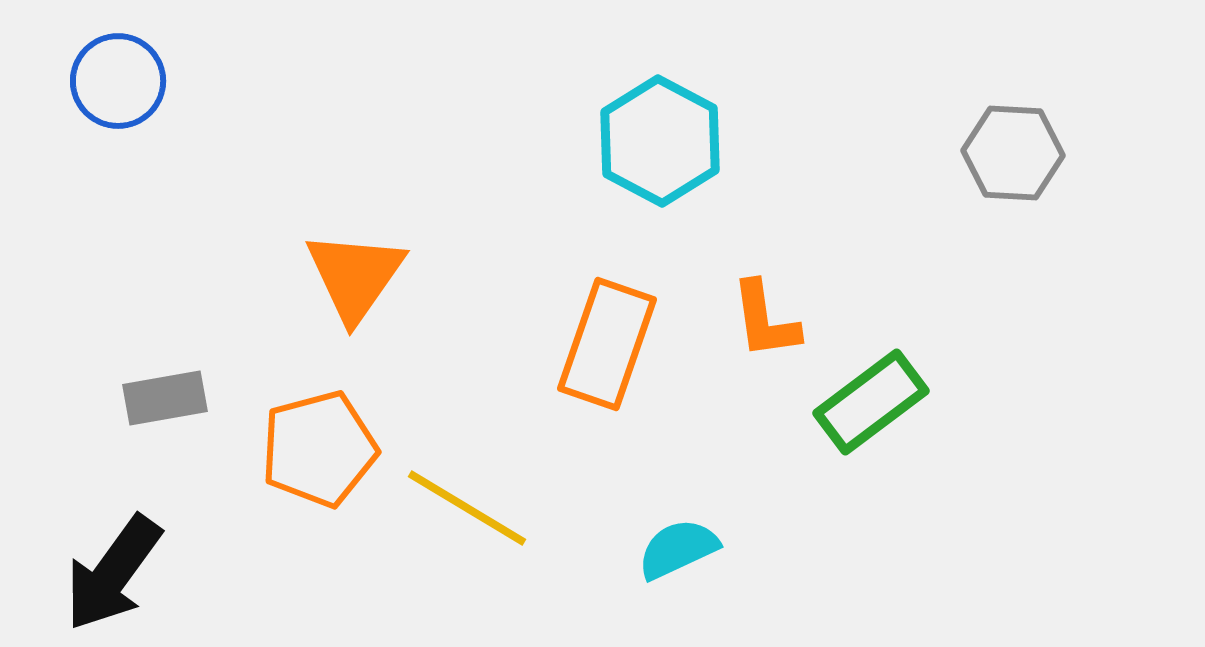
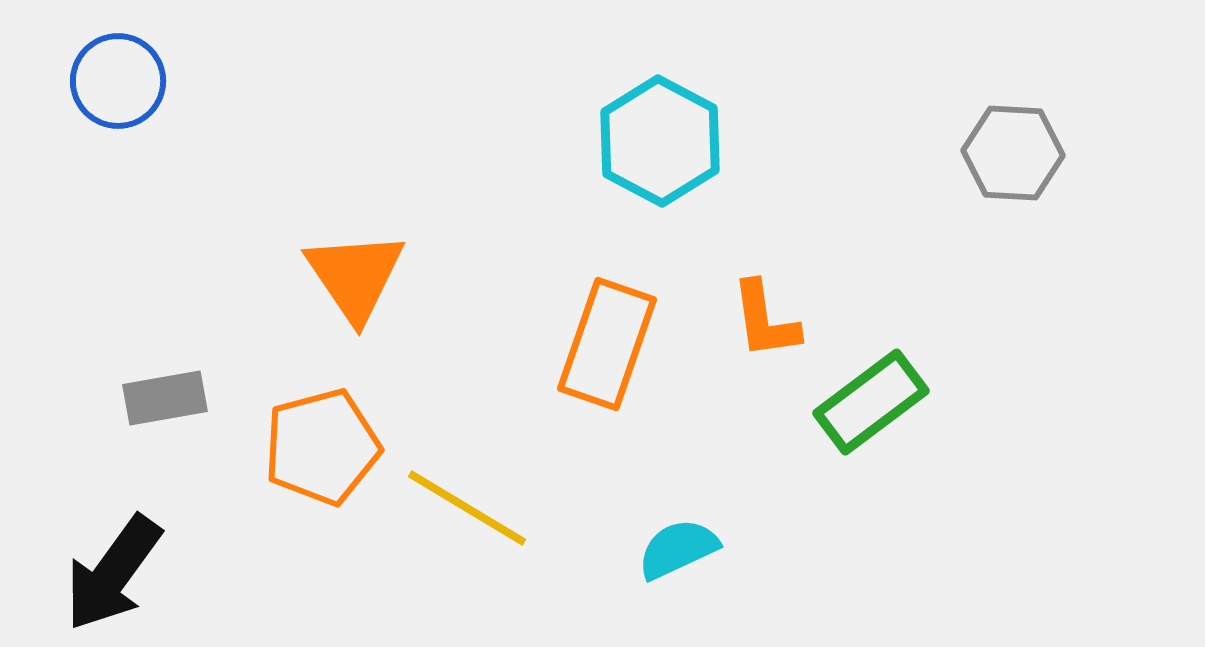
orange triangle: rotated 9 degrees counterclockwise
orange pentagon: moved 3 px right, 2 px up
